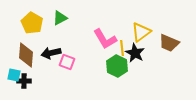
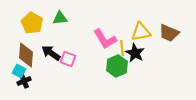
green triangle: rotated 21 degrees clockwise
yellow triangle: rotated 25 degrees clockwise
brown trapezoid: moved 10 px up
black arrow: rotated 48 degrees clockwise
pink square: moved 1 px right, 3 px up
green hexagon: rotated 10 degrees clockwise
cyan square: moved 5 px right, 4 px up; rotated 16 degrees clockwise
black cross: rotated 24 degrees counterclockwise
